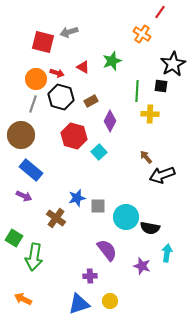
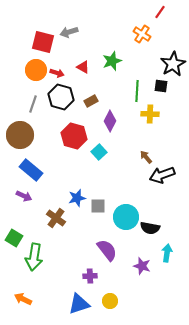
orange circle: moved 9 px up
brown circle: moved 1 px left
